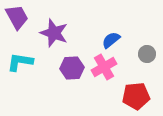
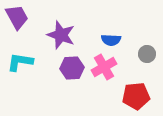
purple star: moved 7 px right, 2 px down
blue semicircle: rotated 138 degrees counterclockwise
